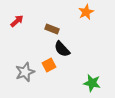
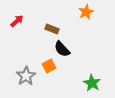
orange square: moved 1 px down
gray star: moved 1 px right, 4 px down; rotated 12 degrees counterclockwise
green star: rotated 18 degrees clockwise
